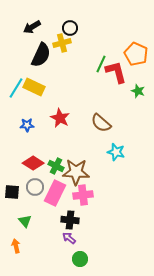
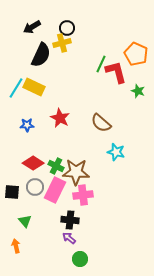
black circle: moved 3 px left
pink rectangle: moved 3 px up
